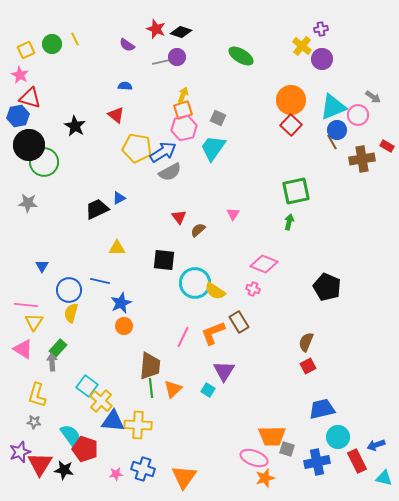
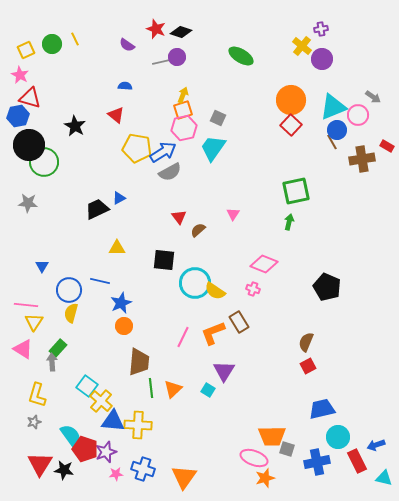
brown trapezoid at (150, 366): moved 11 px left, 4 px up
gray star at (34, 422): rotated 24 degrees counterclockwise
purple star at (20, 452): moved 86 px right
